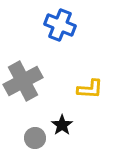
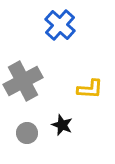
blue cross: rotated 20 degrees clockwise
black star: rotated 15 degrees counterclockwise
gray circle: moved 8 px left, 5 px up
